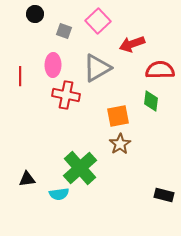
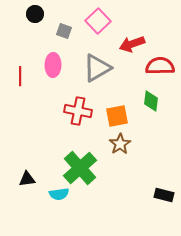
red semicircle: moved 4 px up
red cross: moved 12 px right, 16 px down
orange square: moved 1 px left
